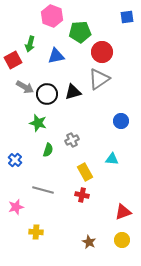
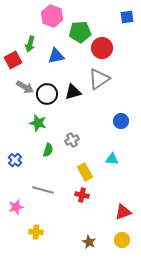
red circle: moved 4 px up
